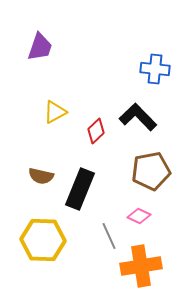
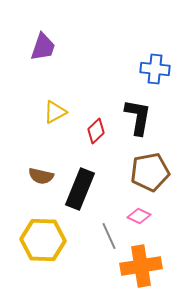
purple trapezoid: moved 3 px right
black L-shape: rotated 54 degrees clockwise
brown pentagon: moved 1 px left, 1 px down
